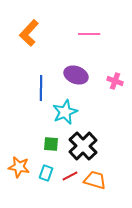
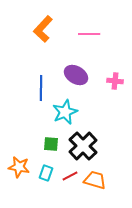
orange L-shape: moved 14 px right, 4 px up
purple ellipse: rotated 10 degrees clockwise
pink cross: rotated 14 degrees counterclockwise
